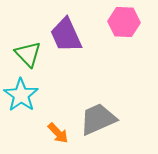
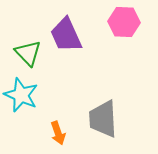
green triangle: moved 1 px up
cyan star: rotated 12 degrees counterclockwise
gray trapezoid: moved 5 px right; rotated 69 degrees counterclockwise
orange arrow: rotated 25 degrees clockwise
